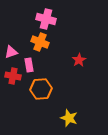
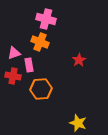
pink triangle: moved 3 px right, 1 px down
yellow star: moved 9 px right, 5 px down
